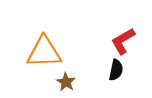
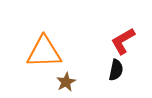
brown star: rotated 12 degrees clockwise
